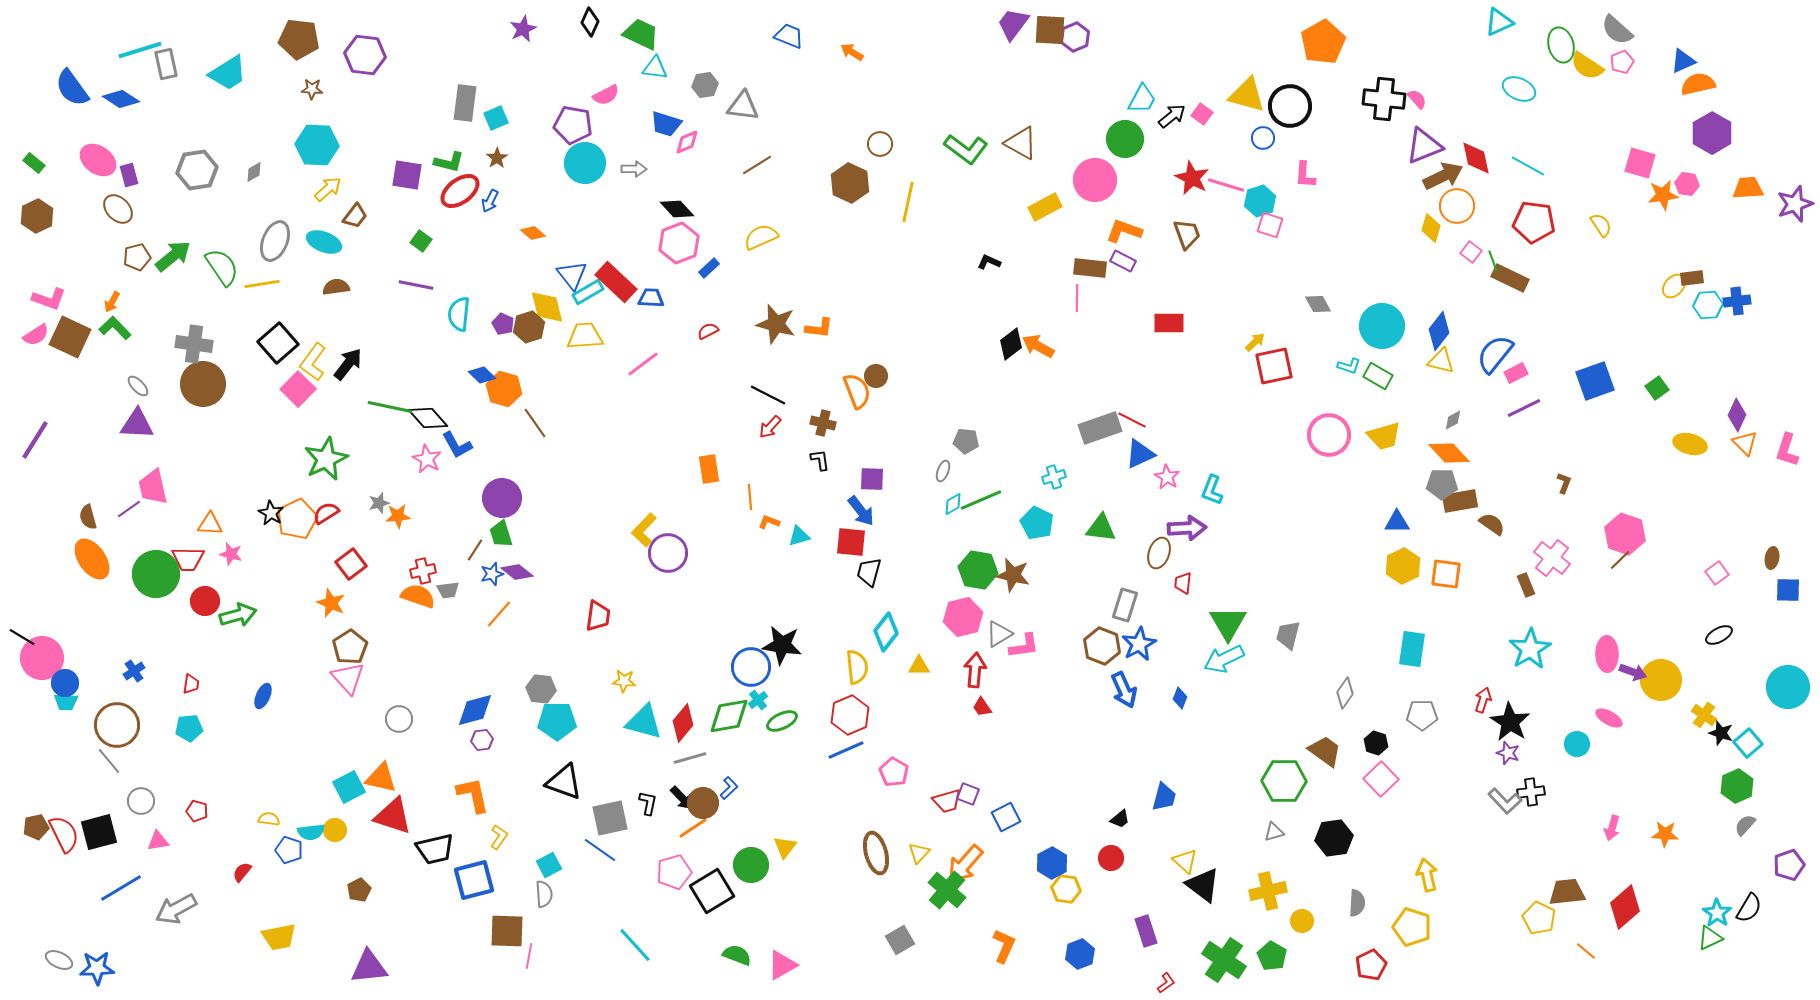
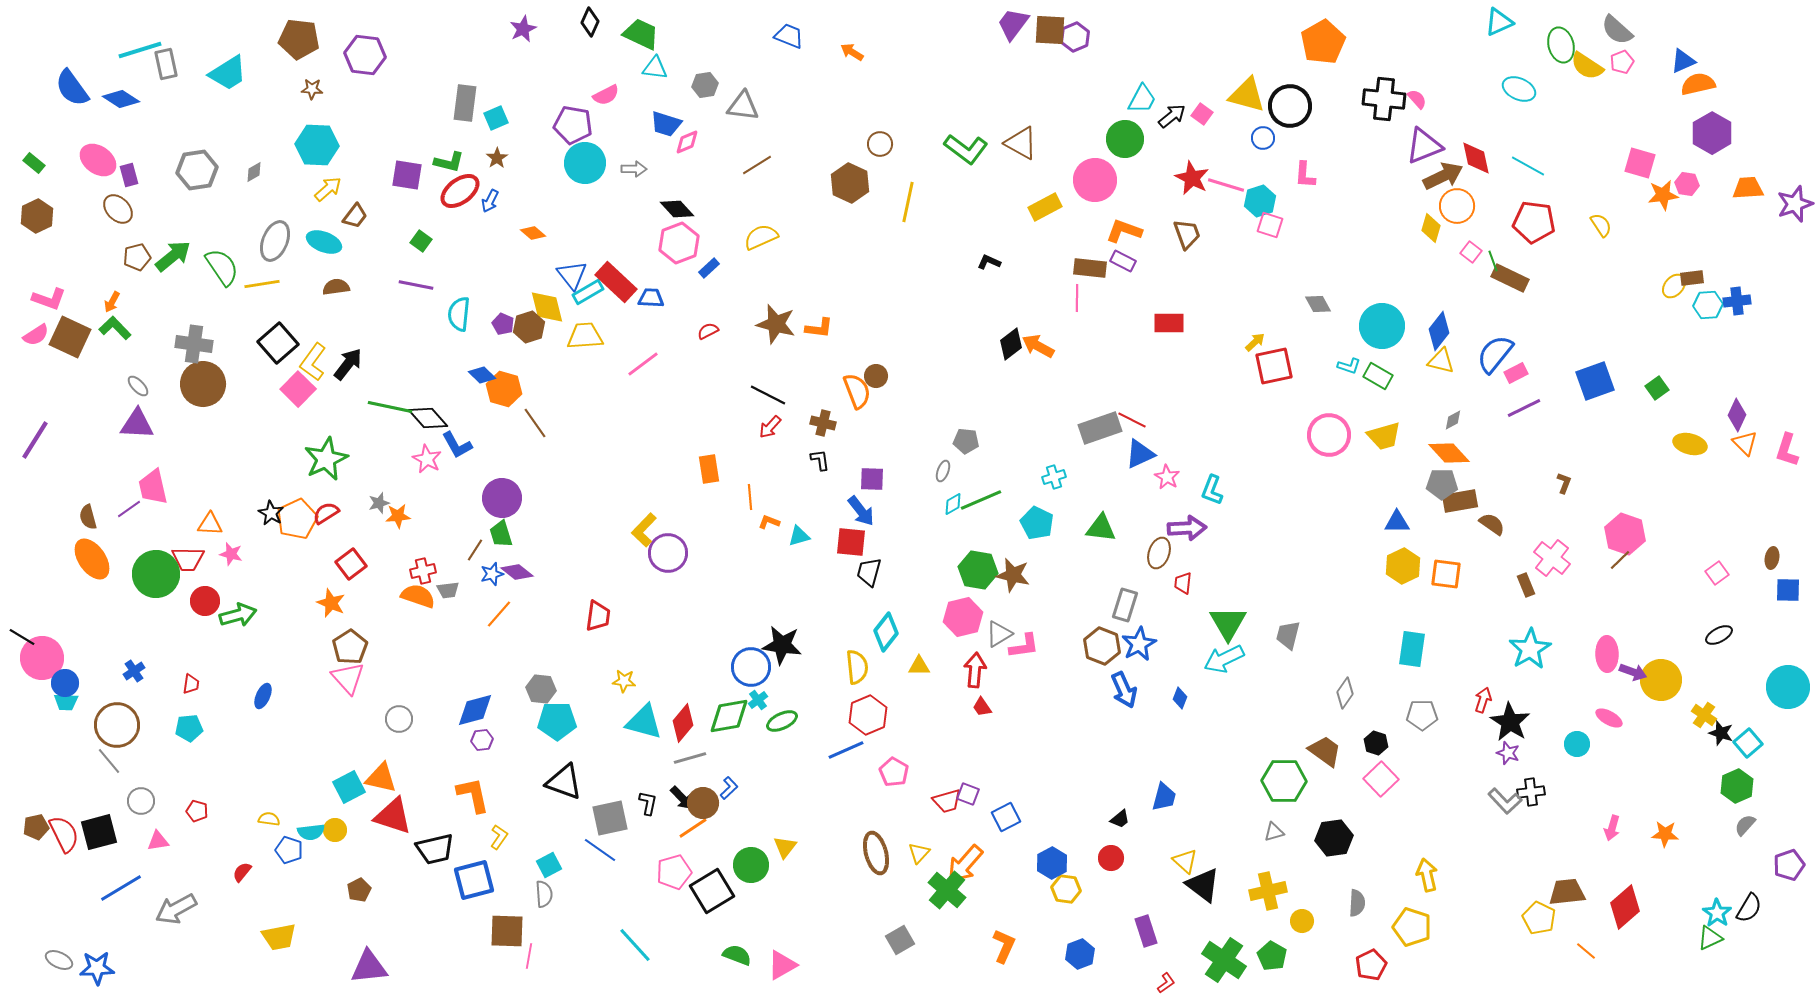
red hexagon at (850, 715): moved 18 px right
